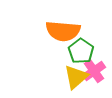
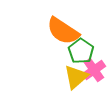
orange semicircle: rotated 28 degrees clockwise
pink cross: moved 1 px up
